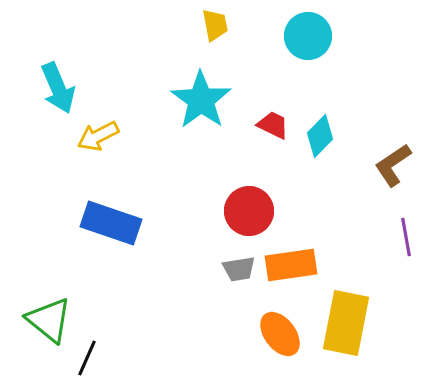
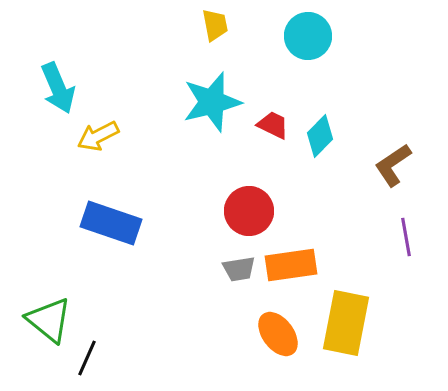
cyan star: moved 11 px right, 2 px down; rotated 22 degrees clockwise
orange ellipse: moved 2 px left
